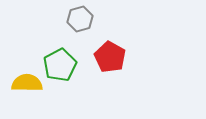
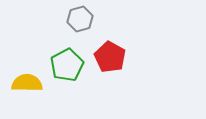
green pentagon: moved 7 px right
